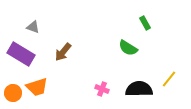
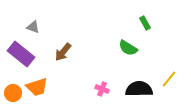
purple rectangle: rotated 8 degrees clockwise
